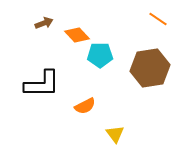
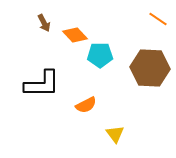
brown arrow: rotated 84 degrees clockwise
orange diamond: moved 2 px left
brown hexagon: rotated 12 degrees clockwise
orange semicircle: moved 1 px right, 1 px up
